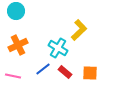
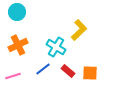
cyan circle: moved 1 px right, 1 px down
cyan cross: moved 2 px left, 1 px up
red rectangle: moved 3 px right, 1 px up
pink line: rotated 28 degrees counterclockwise
